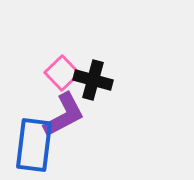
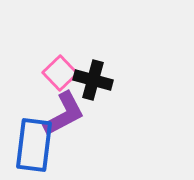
pink square: moved 2 px left
purple L-shape: moved 1 px up
